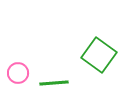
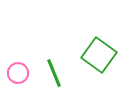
green line: moved 10 px up; rotated 72 degrees clockwise
